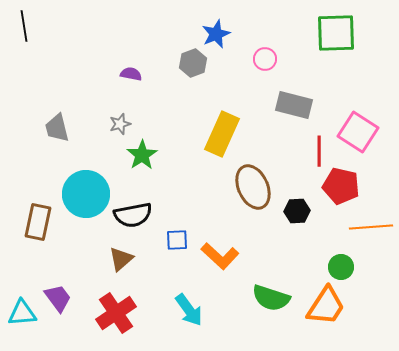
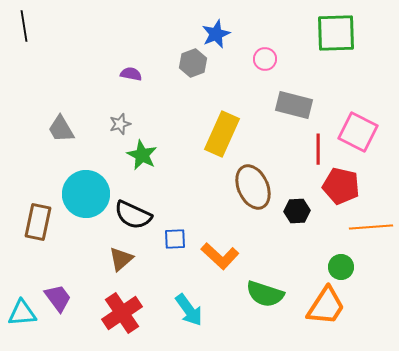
gray trapezoid: moved 4 px right, 1 px down; rotated 16 degrees counterclockwise
pink square: rotated 6 degrees counterclockwise
red line: moved 1 px left, 2 px up
green star: rotated 12 degrees counterclockwise
black semicircle: rotated 36 degrees clockwise
blue square: moved 2 px left, 1 px up
green semicircle: moved 6 px left, 4 px up
red cross: moved 6 px right
